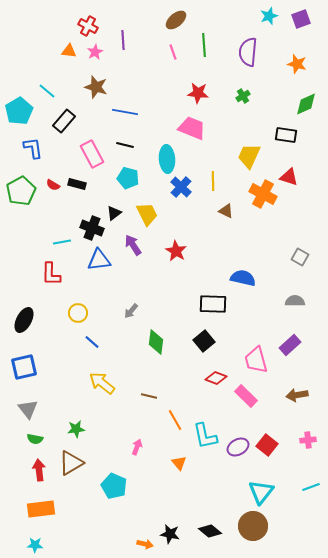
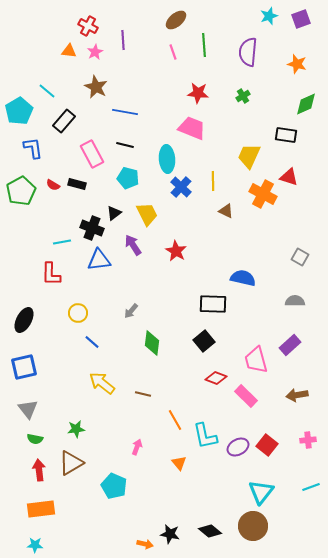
brown star at (96, 87): rotated 10 degrees clockwise
green diamond at (156, 342): moved 4 px left, 1 px down
brown line at (149, 396): moved 6 px left, 2 px up
